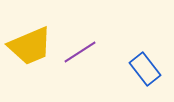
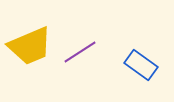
blue rectangle: moved 4 px left, 4 px up; rotated 16 degrees counterclockwise
